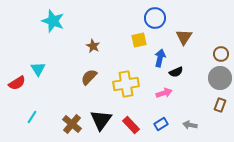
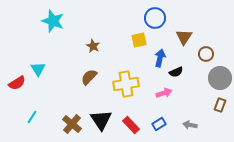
brown circle: moved 15 px left
black triangle: rotated 10 degrees counterclockwise
blue rectangle: moved 2 px left
